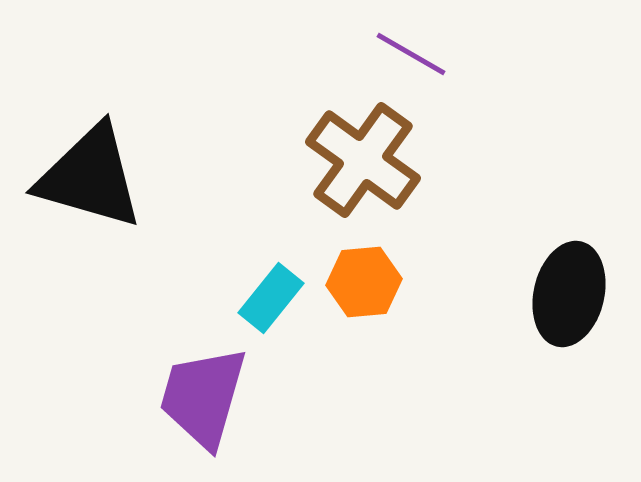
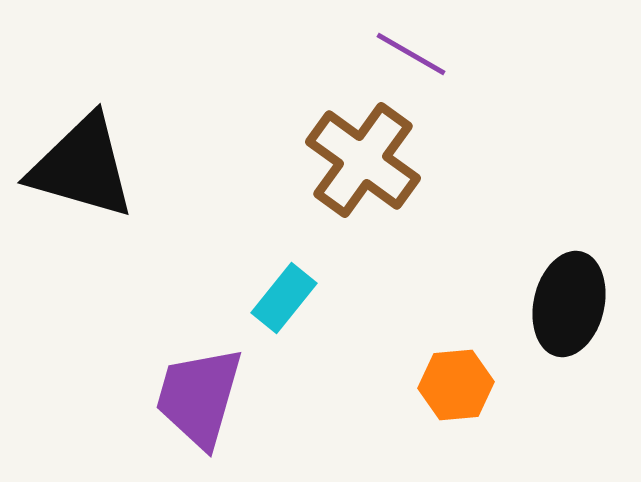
black triangle: moved 8 px left, 10 px up
orange hexagon: moved 92 px right, 103 px down
black ellipse: moved 10 px down
cyan rectangle: moved 13 px right
purple trapezoid: moved 4 px left
